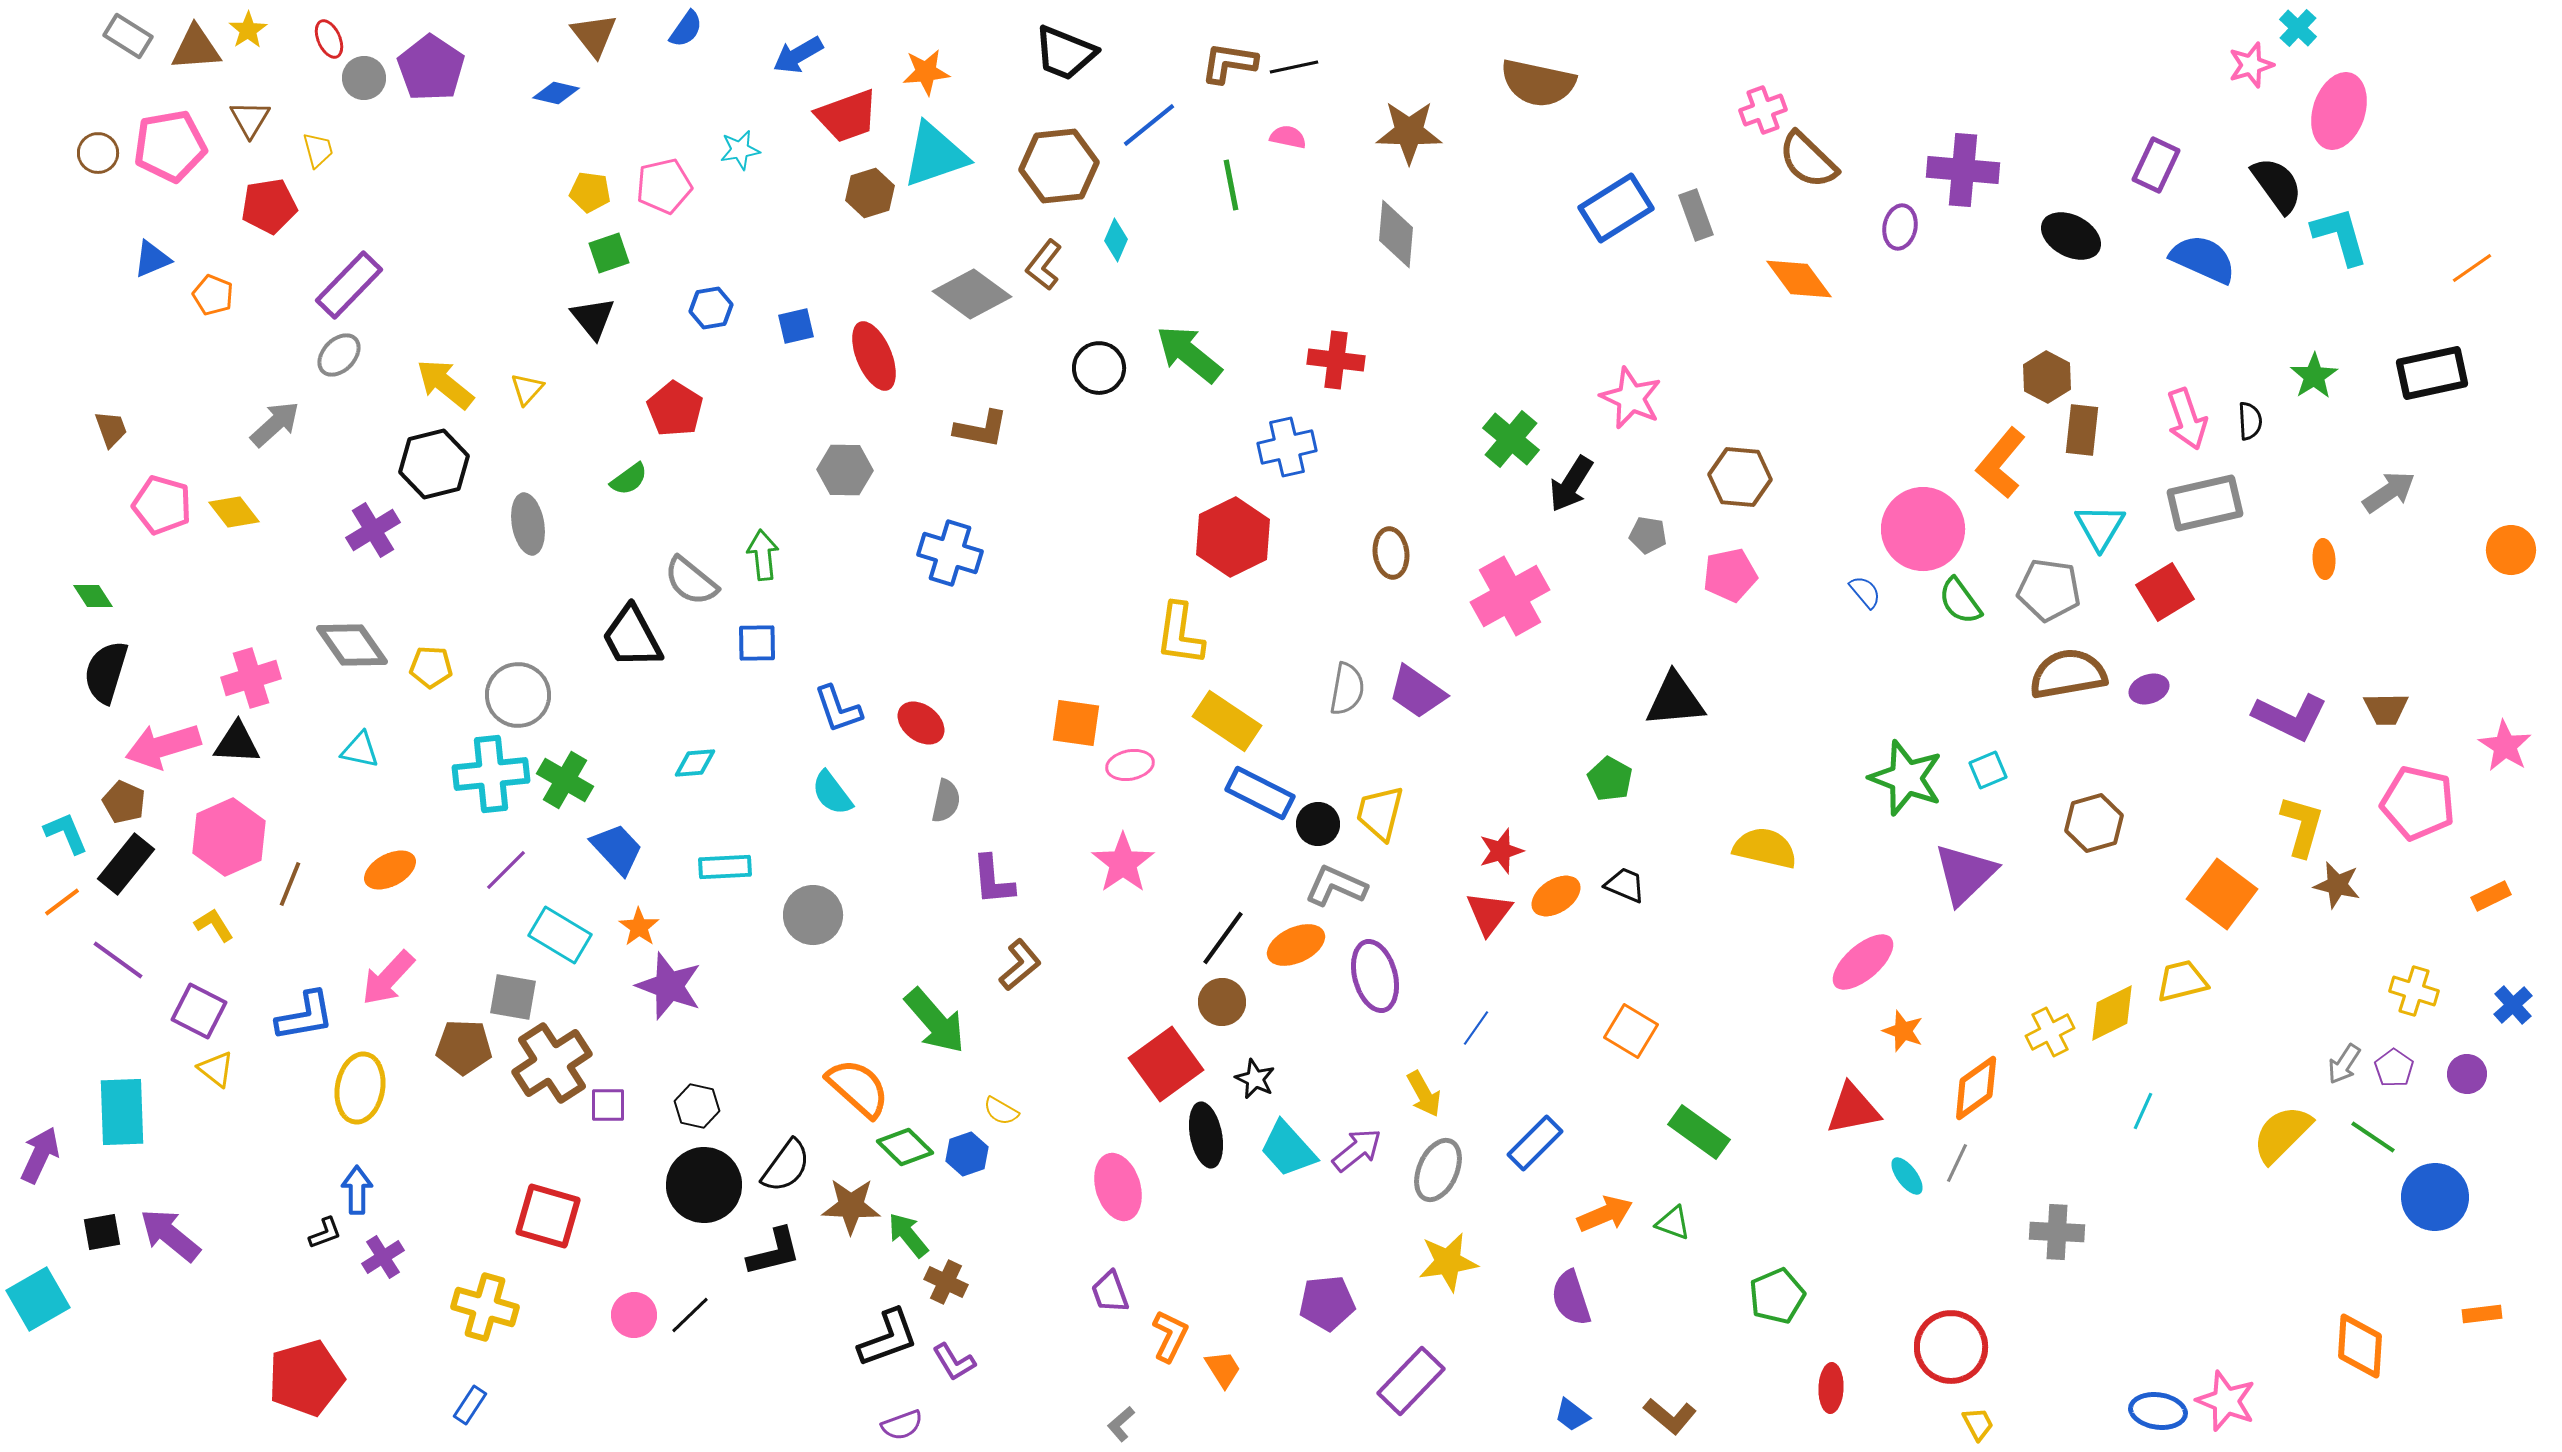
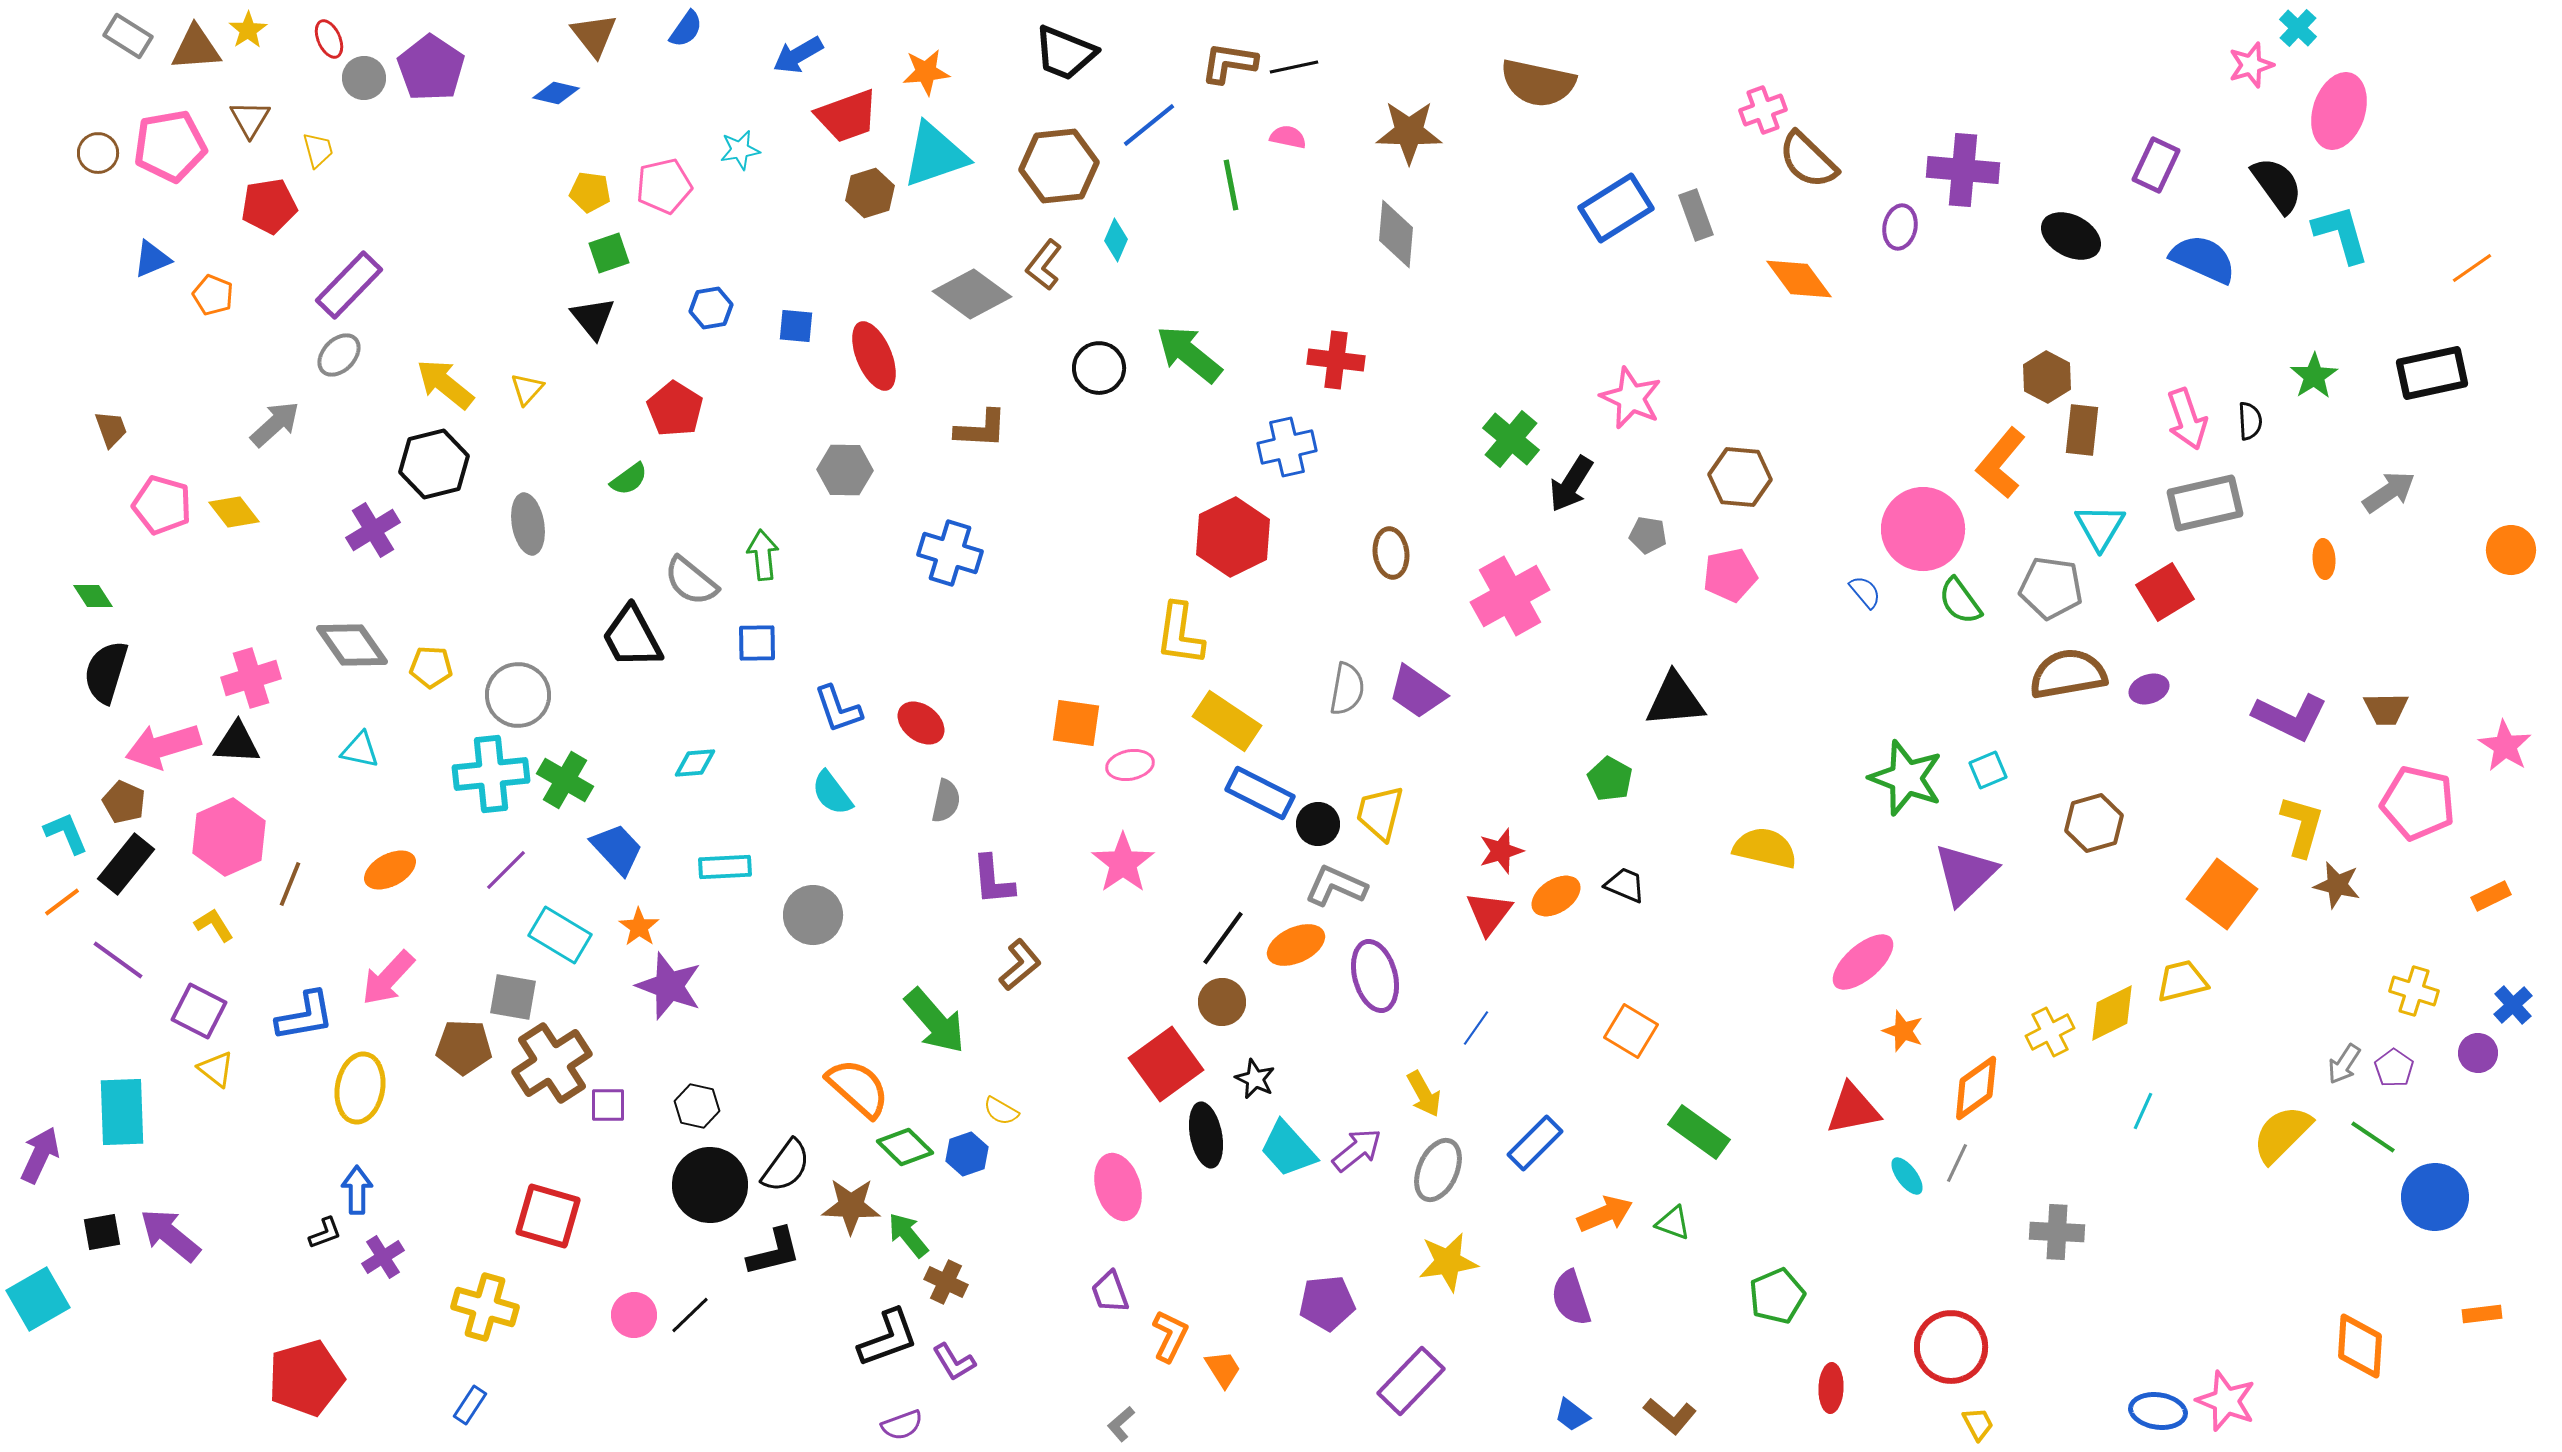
cyan L-shape at (2340, 236): moved 1 px right, 2 px up
blue square at (796, 326): rotated 18 degrees clockwise
brown L-shape at (981, 429): rotated 8 degrees counterclockwise
gray pentagon at (2049, 590): moved 2 px right, 2 px up
purple circle at (2467, 1074): moved 11 px right, 21 px up
black circle at (704, 1185): moved 6 px right
